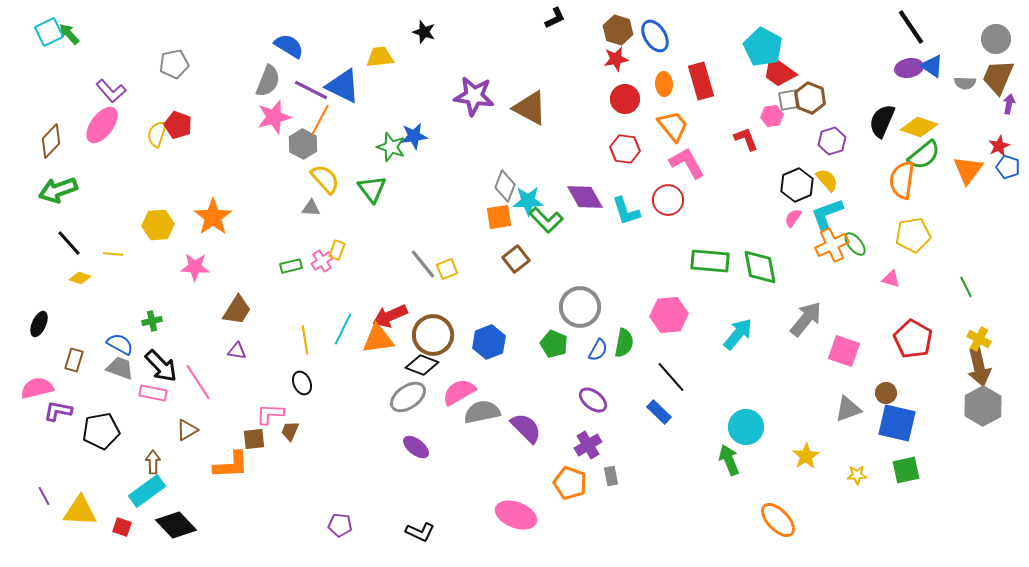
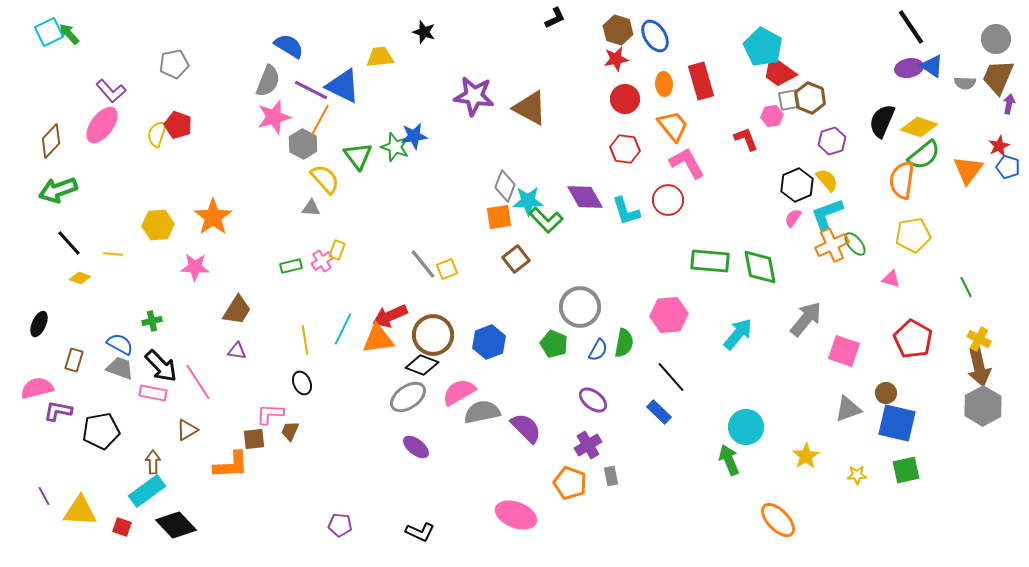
green star at (391, 147): moved 4 px right
green triangle at (372, 189): moved 14 px left, 33 px up
